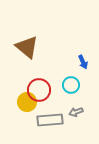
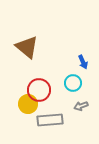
cyan circle: moved 2 px right, 2 px up
yellow circle: moved 1 px right, 2 px down
gray arrow: moved 5 px right, 6 px up
